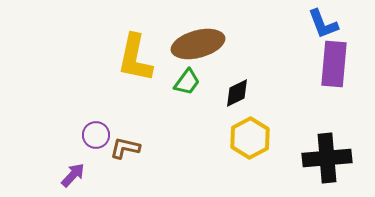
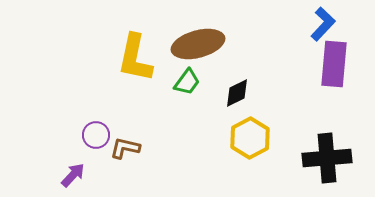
blue L-shape: rotated 116 degrees counterclockwise
